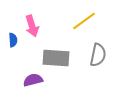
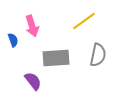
blue semicircle: rotated 16 degrees counterclockwise
gray rectangle: rotated 8 degrees counterclockwise
purple semicircle: moved 1 px down; rotated 66 degrees clockwise
